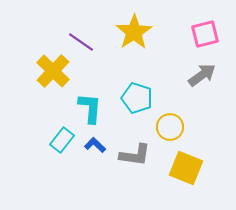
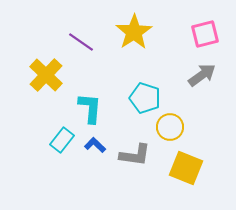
yellow cross: moved 7 px left, 4 px down
cyan pentagon: moved 8 px right
